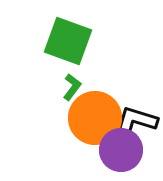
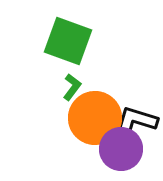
purple circle: moved 1 px up
